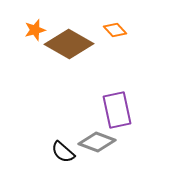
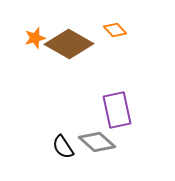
orange star: moved 8 px down
gray diamond: rotated 21 degrees clockwise
black semicircle: moved 5 px up; rotated 15 degrees clockwise
